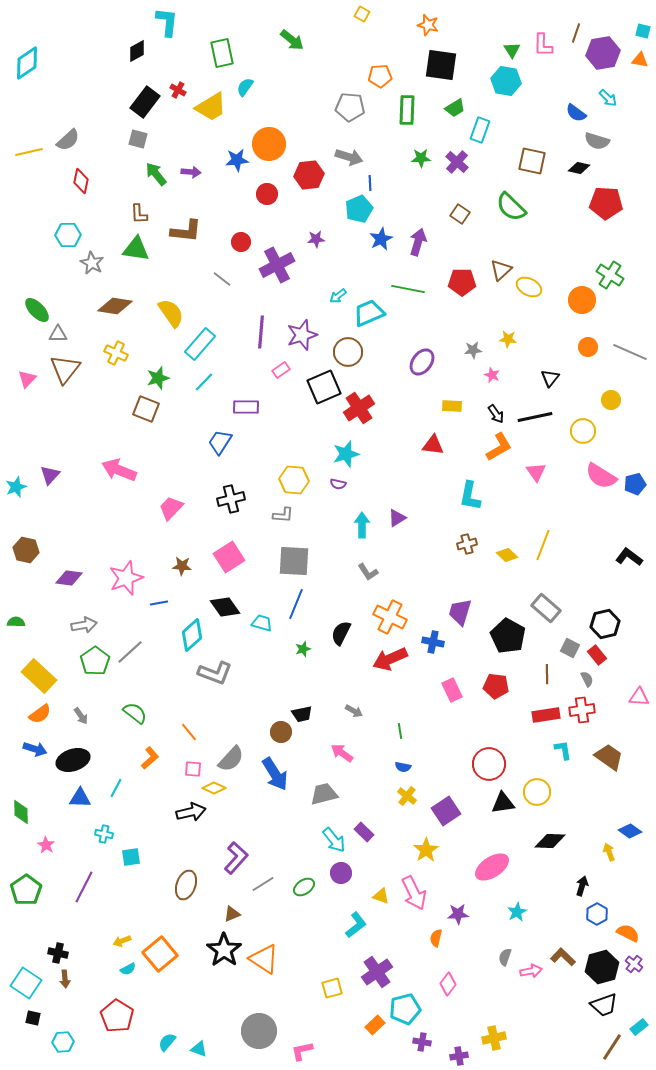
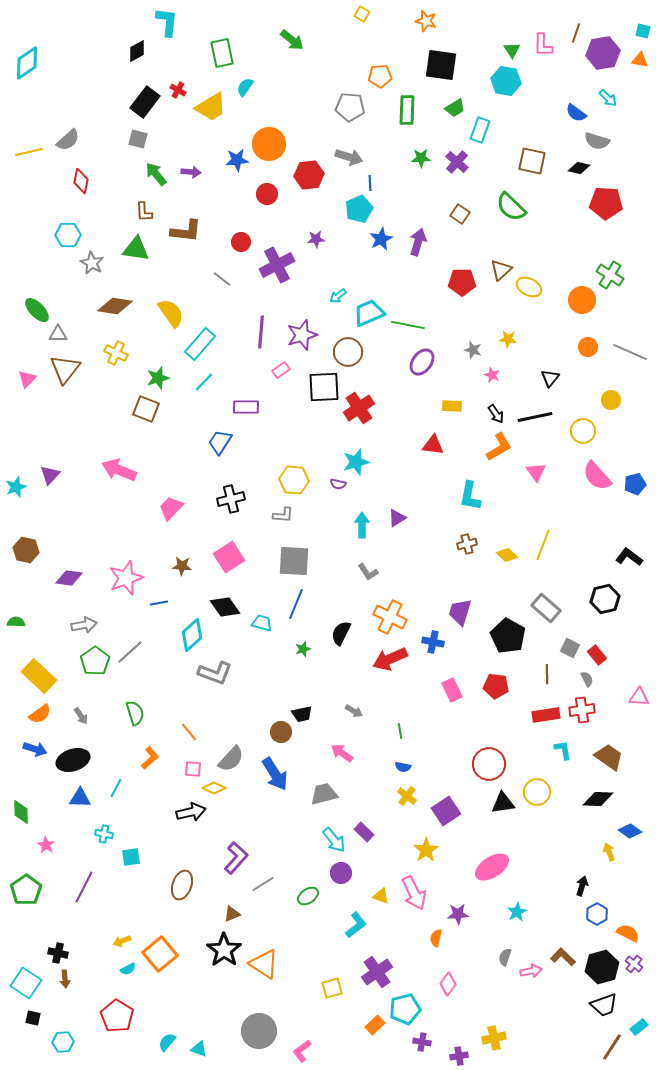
orange star at (428, 25): moved 2 px left, 4 px up
brown L-shape at (139, 214): moved 5 px right, 2 px up
green line at (408, 289): moved 36 px down
gray star at (473, 350): rotated 24 degrees clockwise
black square at (324, 387): rotated 20 degrees clockwise
cyan star at (346, 454): moved 10 px right, 8 px down
pink semicircle at (601, 476): moved 4 px left; rotated 16 degrees clockwise
black hexagon at (605, 624): moved 25 px up
green semicircle at (135, 713): rotated 35 degrees clockwise
black diamond at (550, 841): moved 48 px right, 42 px up
brown ellipse at (186, 885): moved 4 px left
green ellipse at (304, 887): moved 4 px right, 9 px down
orange triangle at (264, 959): moved 5 px down
pink L-shape at (302, 1051): rotated 25 degrees counterclockwise
